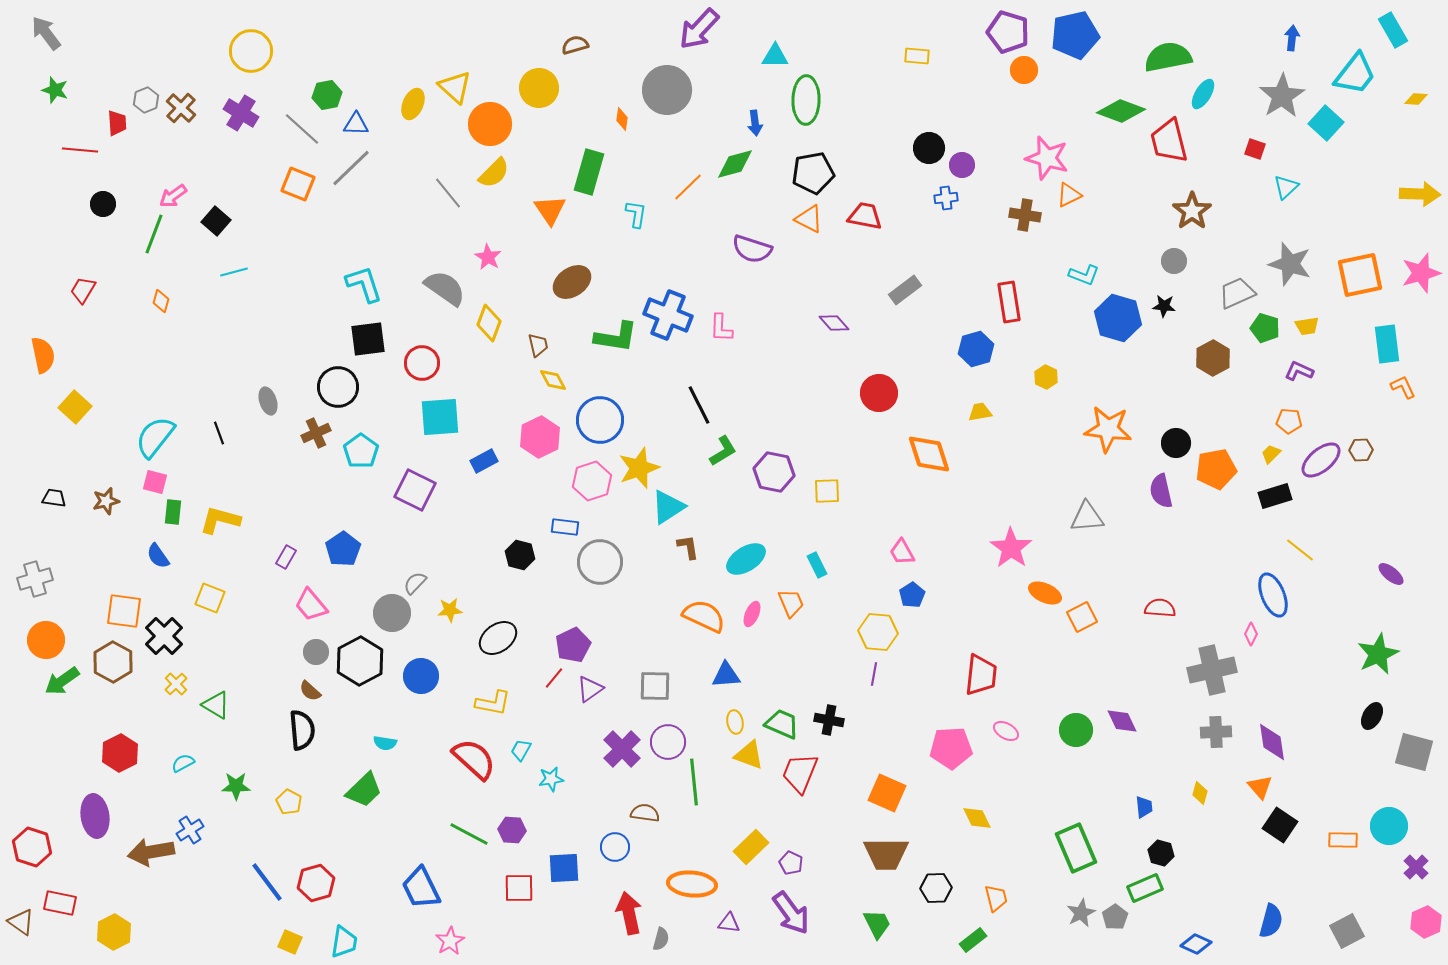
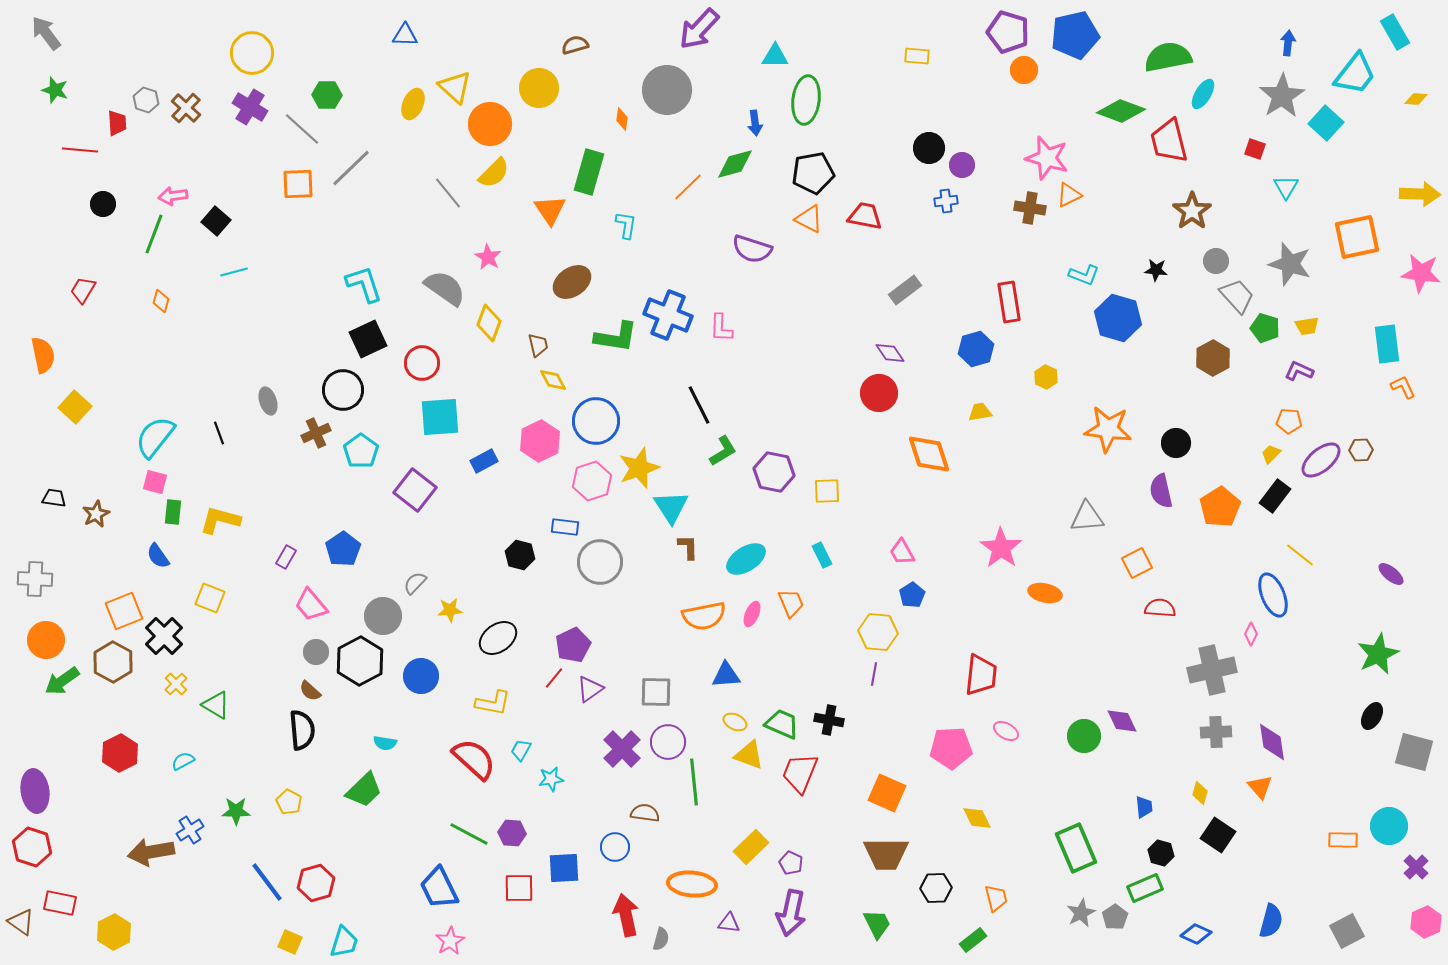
cyan rectangle at (1393, 30): moved 2 px right, 2 px down
blue arrow at (1292, 38): moved 4 px left, 5 px down
yellow circle at (251, 51): moved 1 px right, 2 px down
green hexagon at (327, 95): rotated 12 degrees clockwise
gray hexagon at (146, 100): rotated 20 degrees counterclockwise
green ellipse at (806, 100): rotated 6 degrees clockwise
brown cross at (181, 108): moved 5 px right
purple cross at (241, 113): moved 9 px right, 6 px up
blue triangle at (356, 124): moved 49 px right, 89 px up
orange square at (298, 184): rotated 24 degrees counterclockwise
cyan triangle at (1286, 187): rotated 16 degrees counterclockwise
pink arrow at (173, 196): rotated 28 degrees clockwise
blue cross at (946, 198): moved 3 px down
cyan L-shape at (636, 214): moved 10 px left, 11 px down
brown cross at (1025, 215): moved 5 px right, 7 px up
gray circle at (1174, 261): moved 42 px right
pink star at (1421, 273): rotated 24 degrees clockwise
orange square at (1360, 275): moved 3 px left, 38 px up
gray trapezoid at (1237, 293): moved 3 px down; rotated 72 degrees clockwise
black star at (1164, 306): moved 8 px left, 36 px up
purple diamond at (834, 323): moved 56 px right, 30 px down; rotated 8 degrees clockwise
black square at (368, 339): rotated 18 degrees counterclockwise
black circle at (338, 387): moved 5 px right, 3 px down
blue circle at (600, 420): moved 4 px left, 1 px down
pink hexagon at (540, 437): moved 4 px down
orange pentagon at (1216, 469): moved 4 px right, 38 px down; rotated 21 degrees counterclockwise
purple square at (415, 490): rotated 12 degrees clockwise
black rectangle at (1275, 496): rotated 36 degrees counterclockwise
brown star at (106, 501): moved 10 px left, 13 px down; rotated 12 degrees counterclockwise
cyan triangle at (668, 507): moved 3 px right; rotated 30 degrees counterclockwise
brown L-shape at (688, 547): rotated 8 degrees clockwise
pink star at (1011, 548): moved 10 px left
yellow line at (1300, 550): moved 5 px down
cyan rectangle at (817, 565): moved 5 px right, 10 px up
gray cross at (35, 579): rotated 20 degrees clockwise
orange ellipse at (1045, 593): rotated 12 degrees counterclockwise
orange square at (124, 611): rotated 30 degrees counterclockwise
gray circle at (392, 613): moved 9 px left, 3 px down
orange semicircle at (704, 616): rotated 144 degrees clockwise
orange square at (1082, 617): moved 55 px right, 54 px up
gray square at (655, 686): moved 1 px right, 6 px down
yellow ellipse at (735, 722): rotated 55 degrees counterclockwise
green circle at (1076, 730): moved 8 px right, 6 px down
cyan semicircle at (183, 763): moved 2 px up
green star at (236, 786): moved 25 px down
purple ellipse at (95, 816): moved 60 px left, 25 px up
black square at (1280, 825): moved 62 px left, 10 px down
purple hexagon at (512, 830): moved 3 px down
blue trapezoid at (421, 888): moved 18 px right
red arrow at (629, 913): moved 3 px left, 2 px down
purple arrow at (791, 913): rotated 48 degrees clockwise
cyan trapezoid at (344, 942): rotated 8 degrees clockwise
blue diamond at (1196, 944): moved 10 px up
